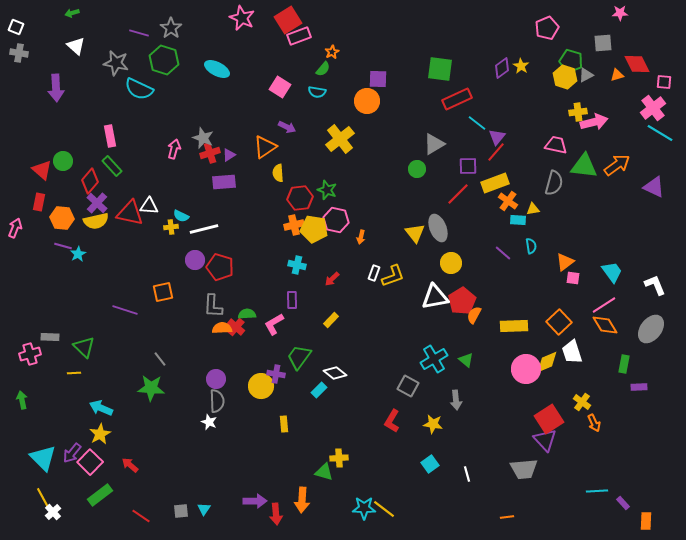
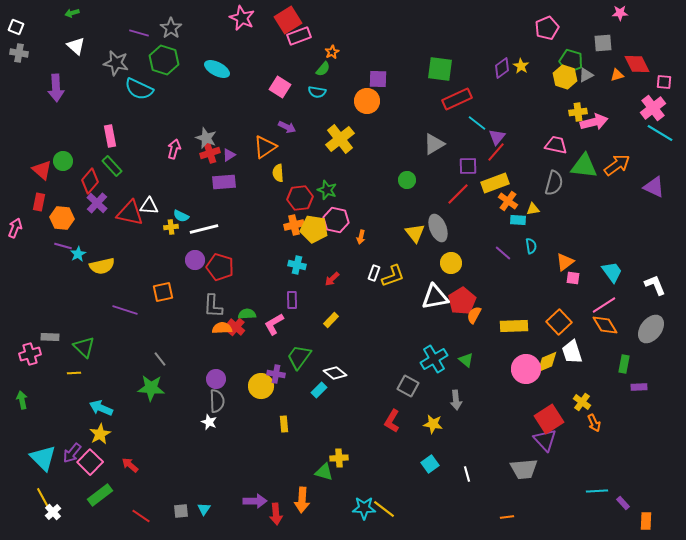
gray star at (203, 138): moved 3 px right
green circle at (417, 169): moved 10 px left, 11 px down
yellow semicircle at (96, 221): moved 6 px right, 45 px down
